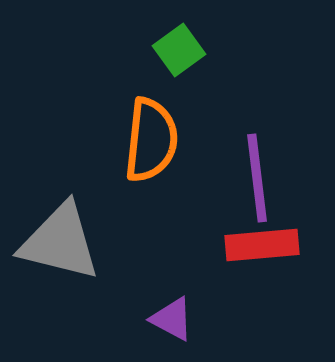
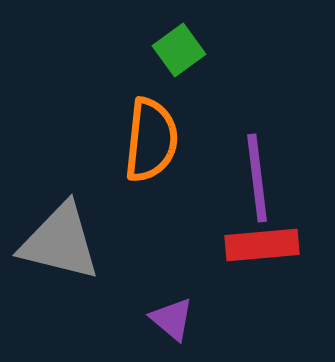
purple triangle: rotated 12 degrees clockwise
